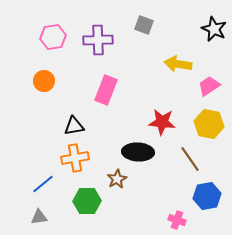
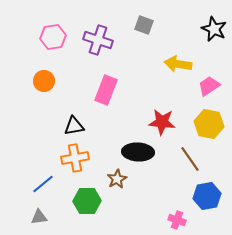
purple cross: rotated 20 degrees clockwise
